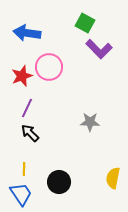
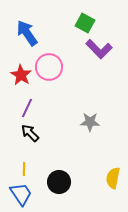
blue arrow: rotated 48 degrees clockwise
red star: moved 1 px left, 1 px up; rotated 20 degrees counterclockwise
